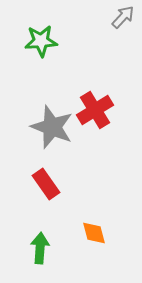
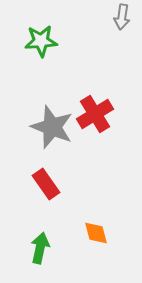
gray arrow: moved 1 px left; rotated 145 degrees clockwise
red cross: moved 4 px down
orange diamond: moved 2 px right
green arrow: rotated 8 degrees clockwise
